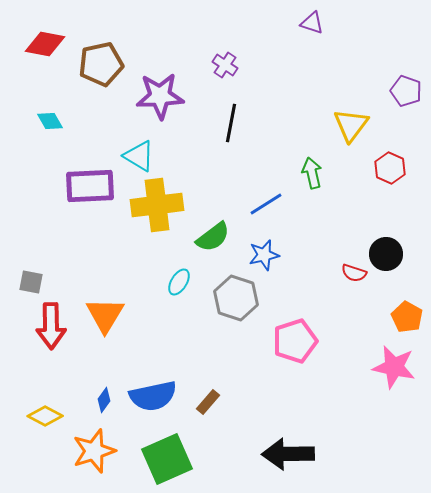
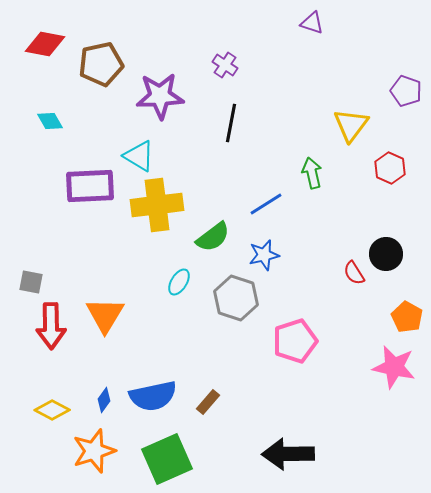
red semicircle: rotated 40 degrees clockwise
yellow diamond: moved 7 px right, 6 px up
